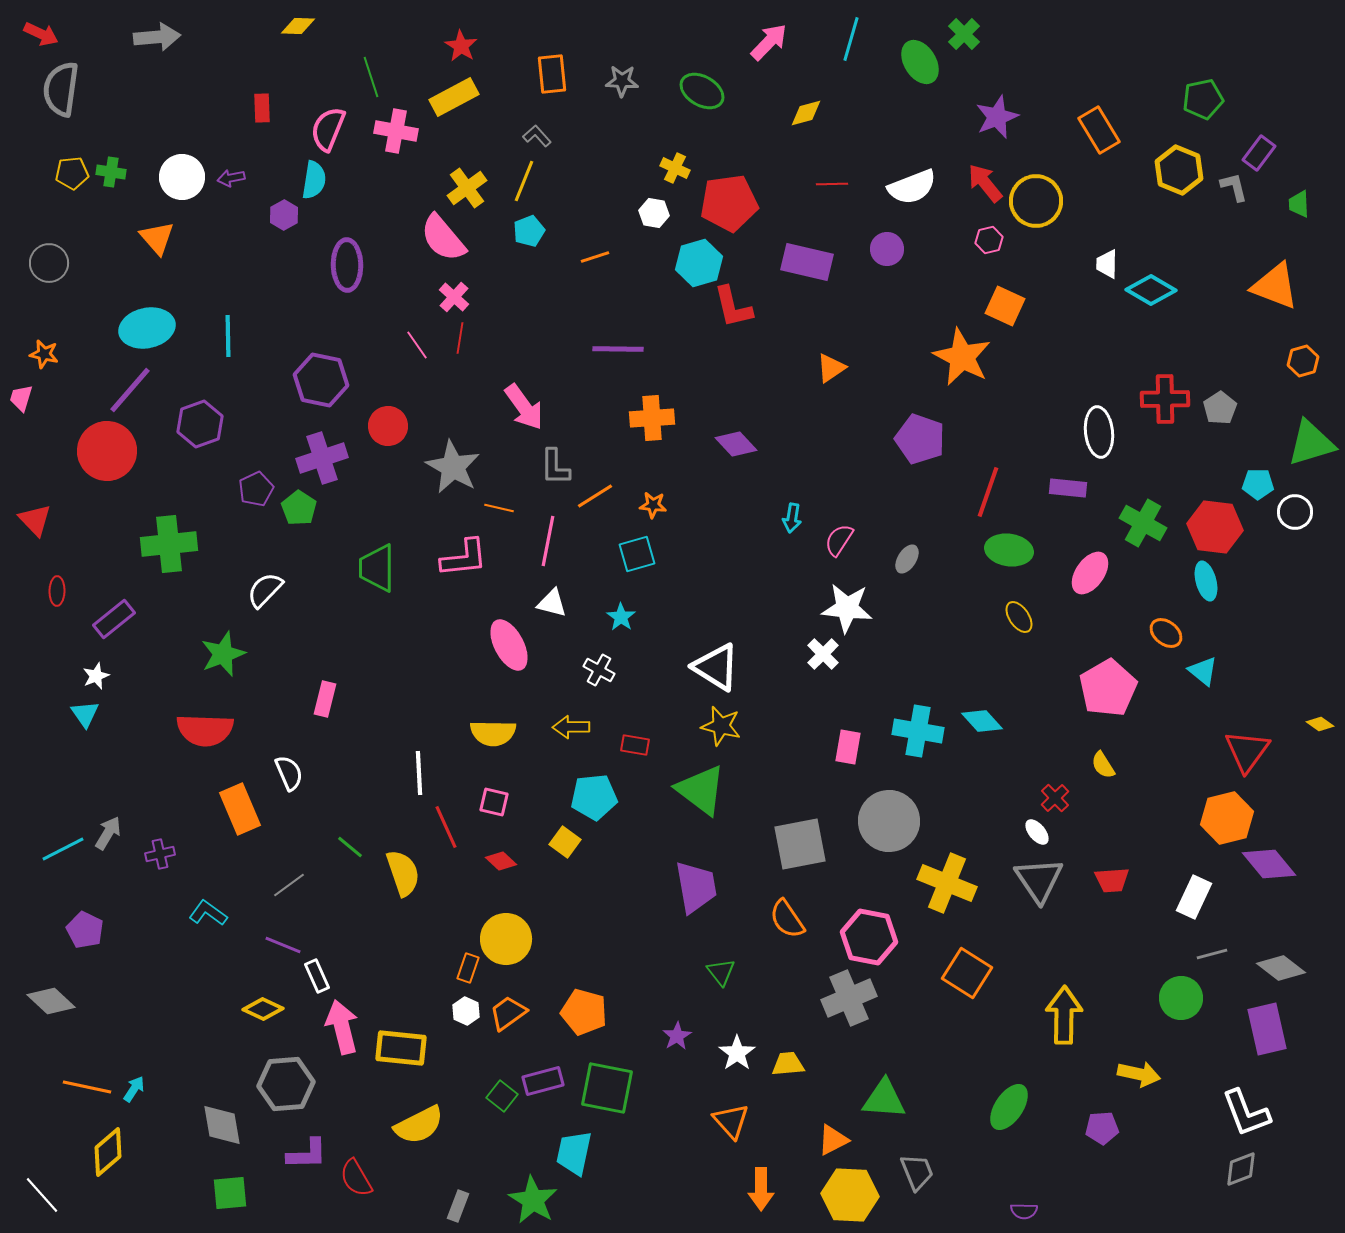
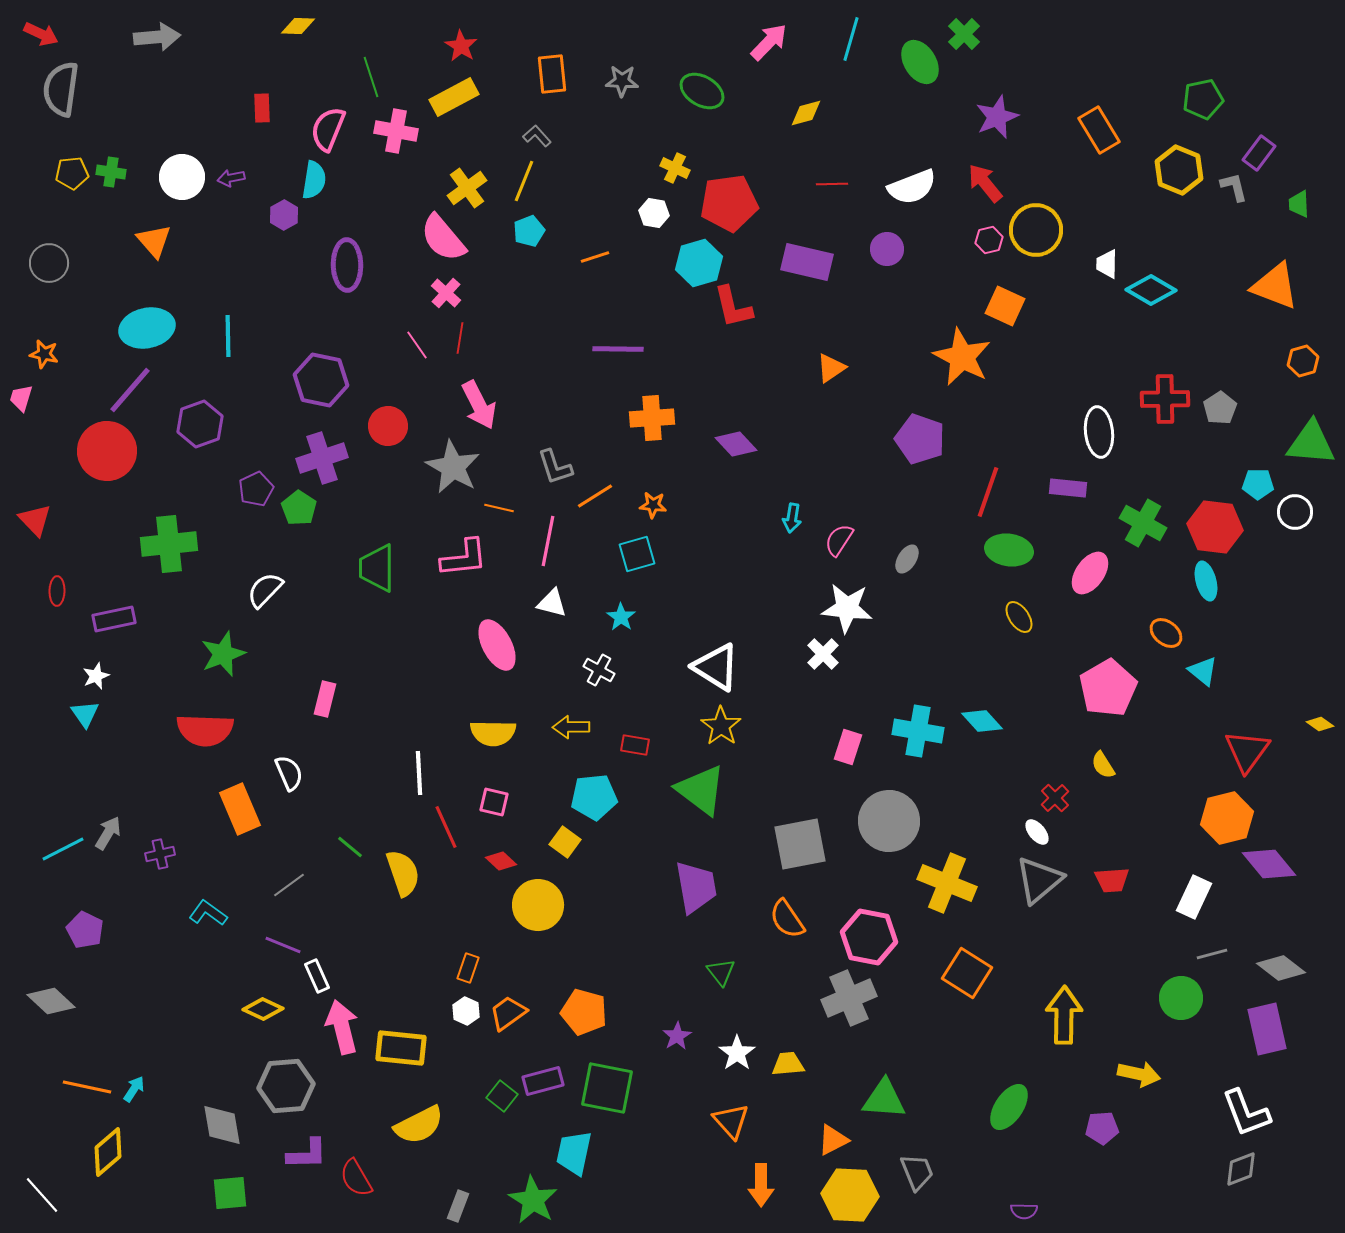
yellow circle at (1036, 201): moved 29 px down
orange triangle at (157, 238): moved 3 px left, 3 px down
pink cross at (454, 297): moved 8 px left, 4 px up
pink arrow at (524, 407): moved 45 px left, 2 px up; rotated 9 degrees clockwise
green triangle at (1311, 443): rotated 22 degrees clockwise
gray L-shape at (555, 467): rotated 18 degrees counterclockwise
purple rectangle at (114, 619): rotated 27 degrees clockwise
pink ellipse at (509, 645): moved 12 px left
yellow star at (721, 726): rotated 21 degrees clockwise
pink rectangle at (848, 747): rotated 8 degrees clockwise
gray triangle at (1039, 880): rotated 24 degrees clockwise
yellow circle at (506, 939): moved 32 px right, 34 px up
gray hexagon at (286, 1084): moved 2 px down
orange arrow at (761, 1189): moved 4 px up
